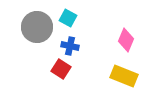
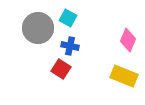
gray circle: moved 1 px right, 1 px down
pink diamond: moved 2 px right
